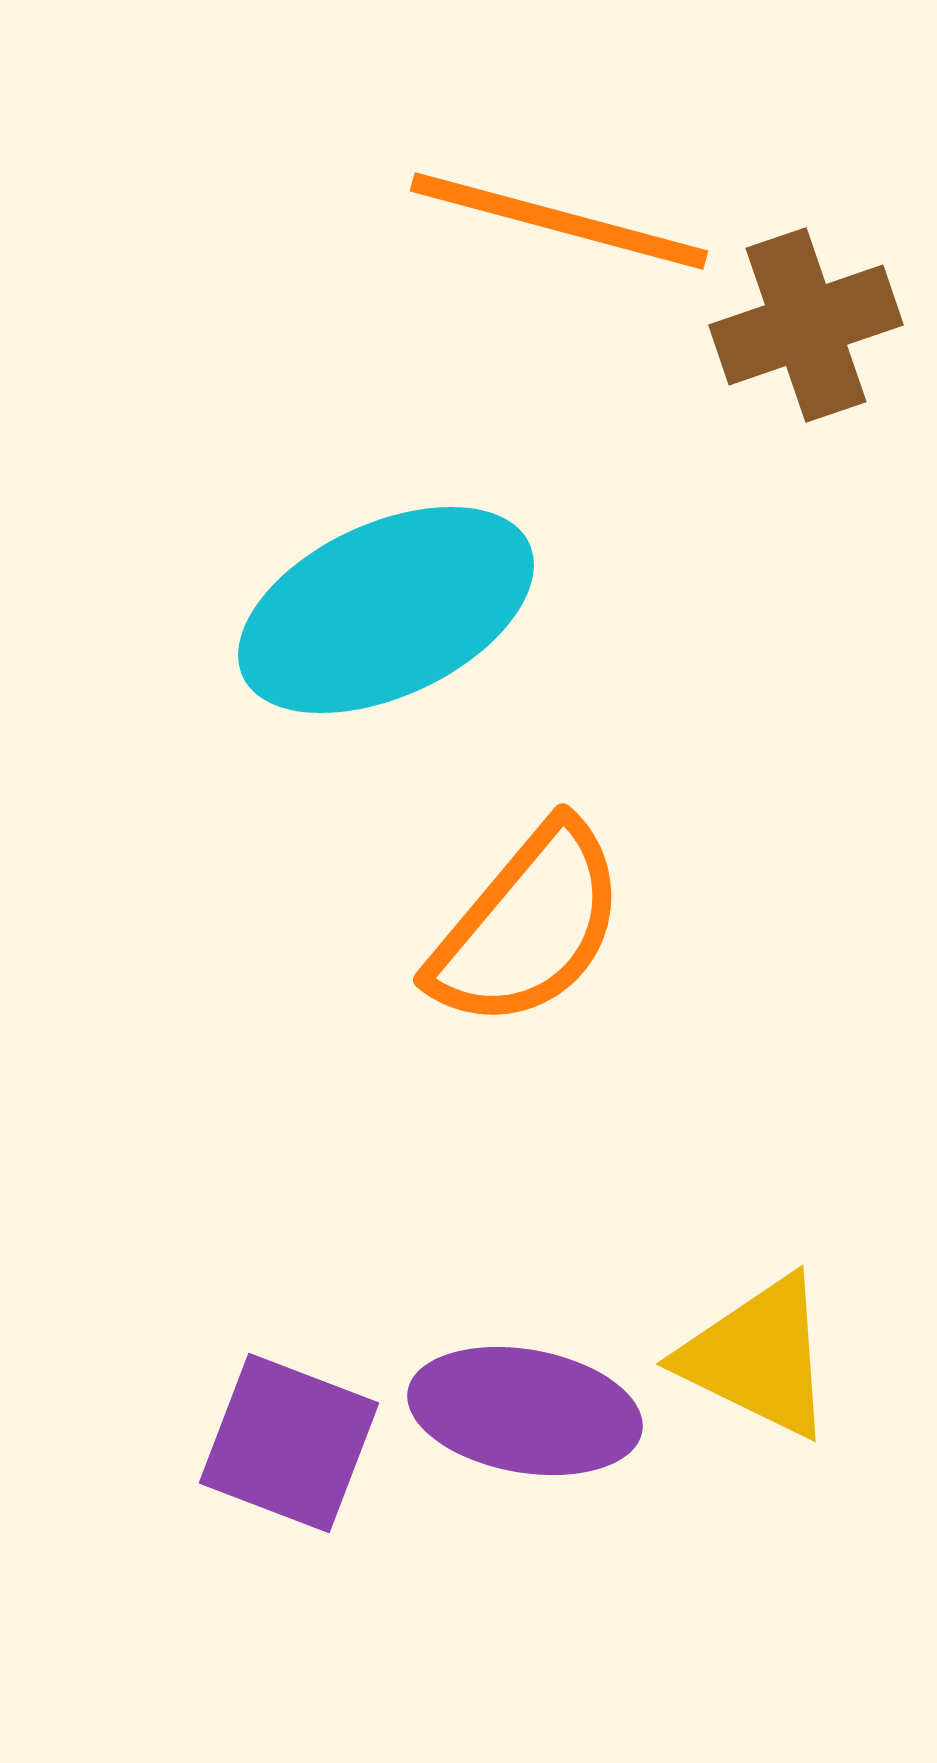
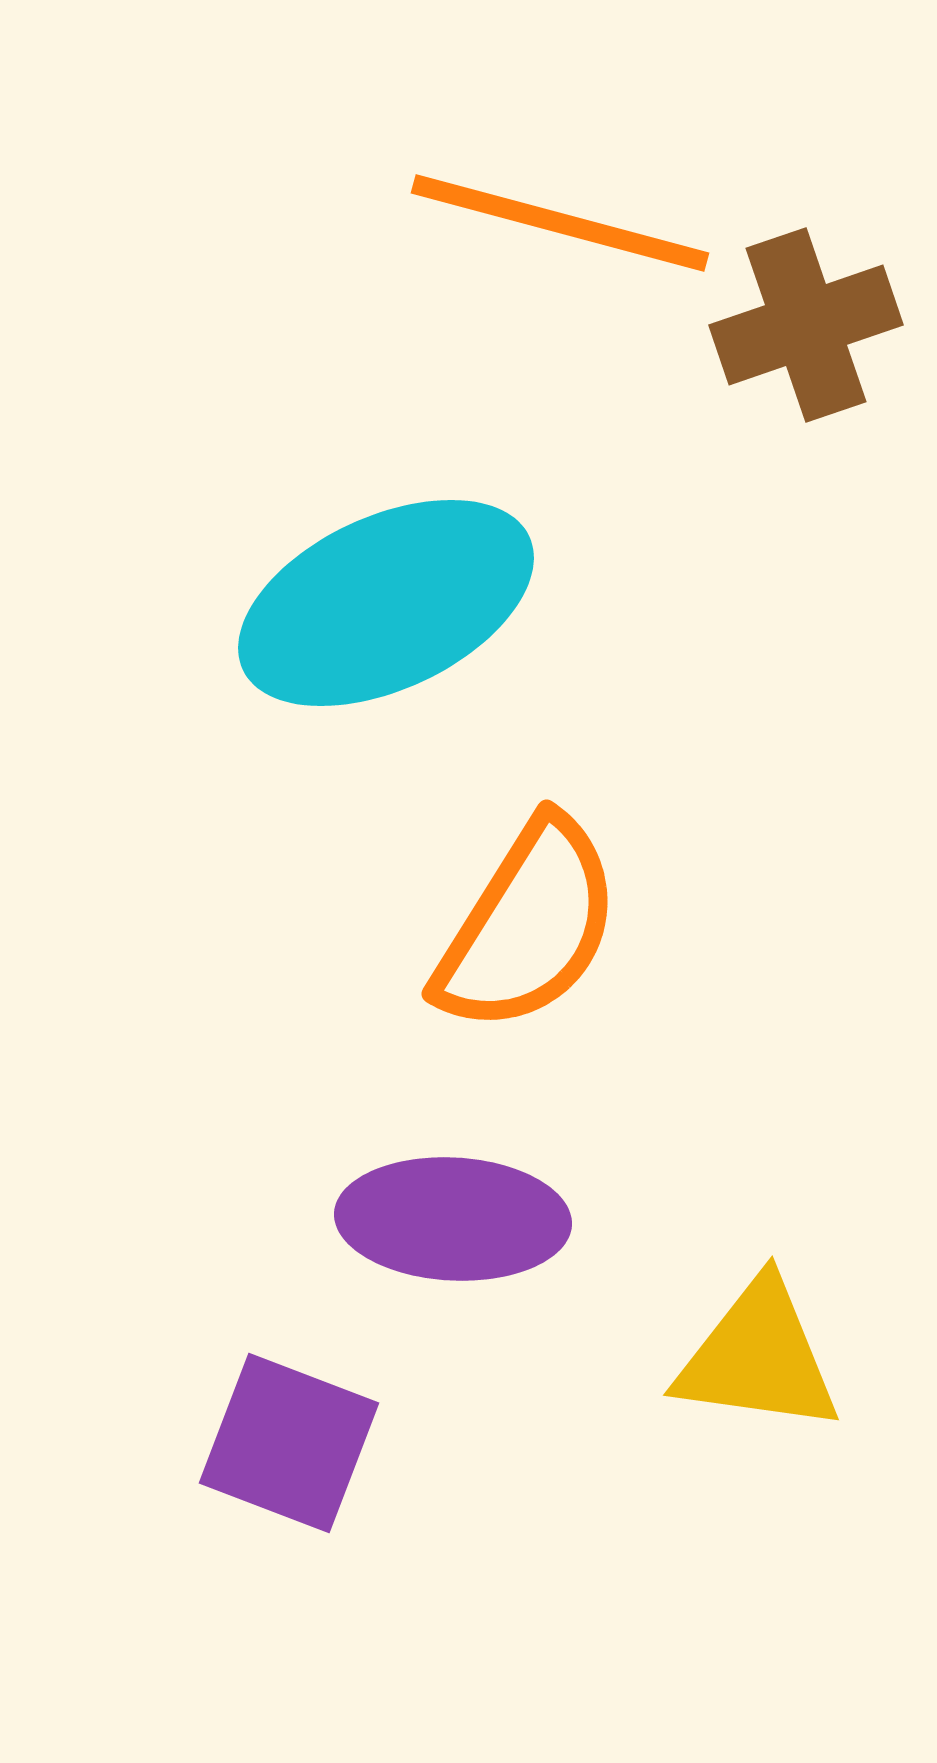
orange line: moved 1 px right, 2 px down
cyan ellipse: moved 7 px up
orange semicircle: rotated 8 degrees counterclockwise
yellow triangle: rotated 18 degrees counterclockwise
purple ellipse: moved 72 px left, 192 px up; rotated 7 degrees counterclockwise
